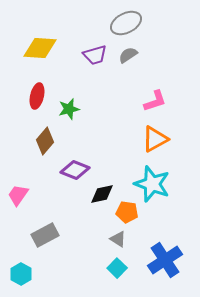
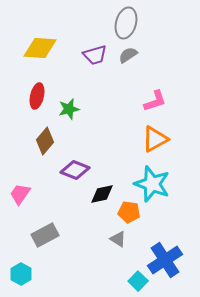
gray ellipse: rotated 48 degrees counterclockwise
pink trapezoid: moved 2 px right, 1 px up
orange pentagon: moved 2 px right
cyan square: moved 21 px right, 13 px down
